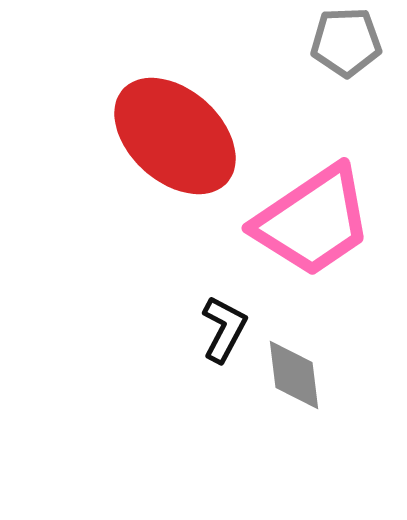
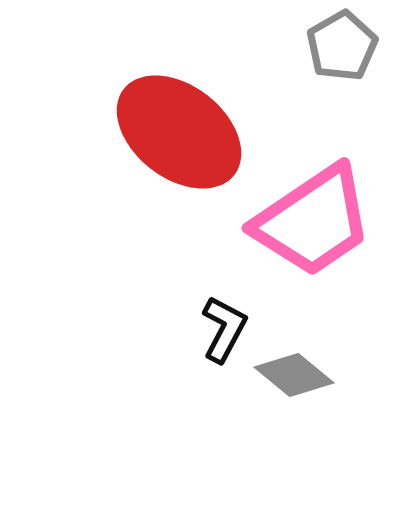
gray pentagon: moved 4 px left, 4 px down; rotated 28 degrees counterclockwise
red ellipse: moved 4 px right, 4 px up; rotated 4 degrees counterclockwise
gray diamond: rotated 44 degrees counterclockwise
